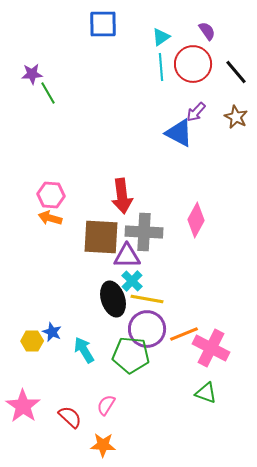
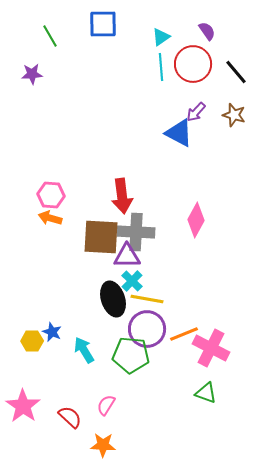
green line: moved 2 px right, 57 px up
brown star: moved 2 px left, 2 px up; rotated 10 degrees counterclockwise
gray cross: moved 8 px left
